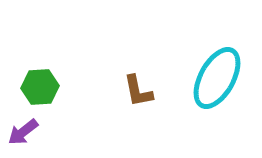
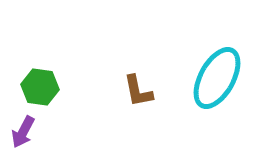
green hexagon: rotated 12 degrees clockwise
purple arrow: rotated 24 degrees counterclockwise
